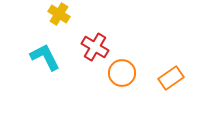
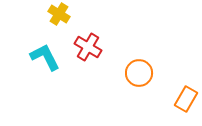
red cross: moved 7 px left
orange circle: moved 17 px right
orange rectangle: moved 15 px right, 21 px down; rotated 25 degrees counterclockwise
